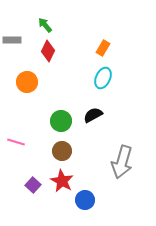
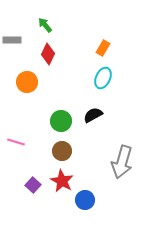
red diamond: moved 3 px down
